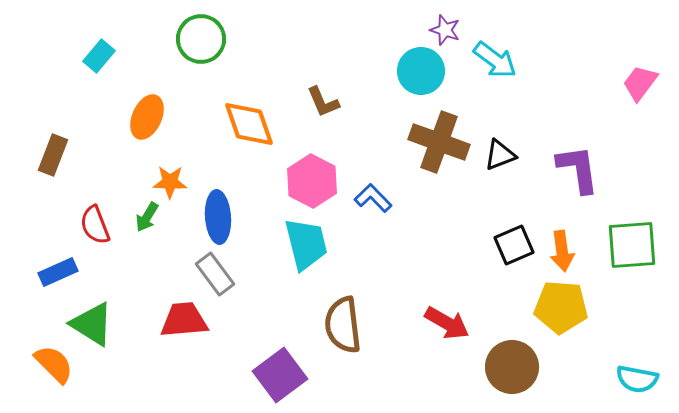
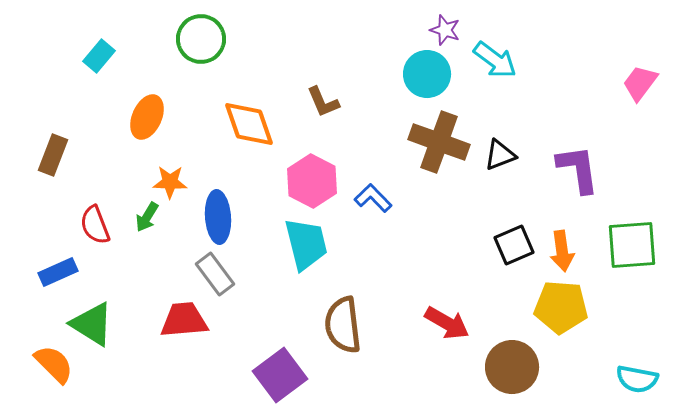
cyan circle: moved 6 px right, 3 px down
